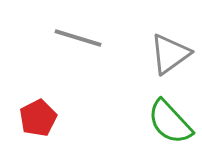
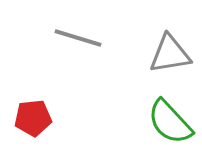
gray triangle: rotated 27 degrees clockwise
red pentagon: moved 5 px left; rotated 21 degrees clockwise
